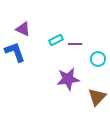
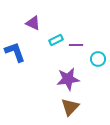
purple triangle: moved 10 px right, 6 px up
purple line: moved 1 px right, 1 px down
brown triangle: moved 27 px left, 10 px down
